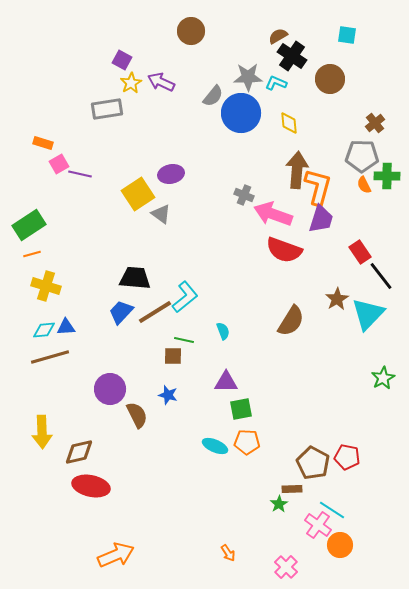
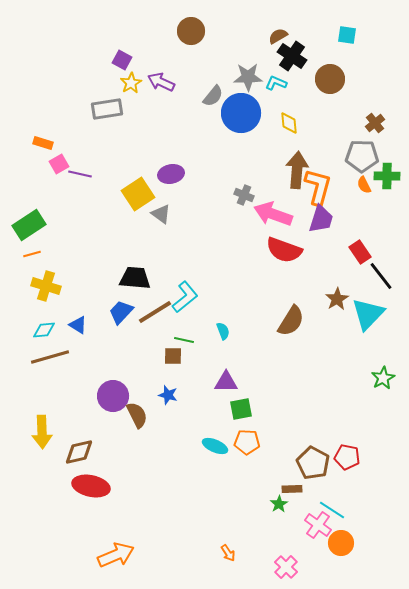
blue triangle at (66, 327): moved 12 px right, 2 px up; rotated 36 degrees clockwise
purple circle at (110, 389): moved 3 px right, 7 px down
orange circle at (340, 545): moved 1 px right, 2 px up
